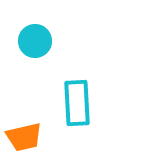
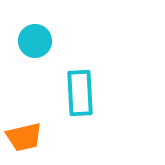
cyan rectangle: moved 3 px right, 10 px up
